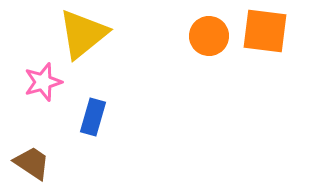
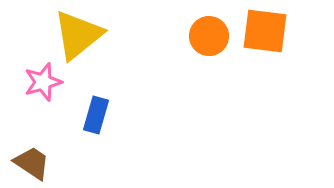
yellow triangle: moved 5 px left, 1 px down
blue rectangle: moved 3 px right, 2 px up
